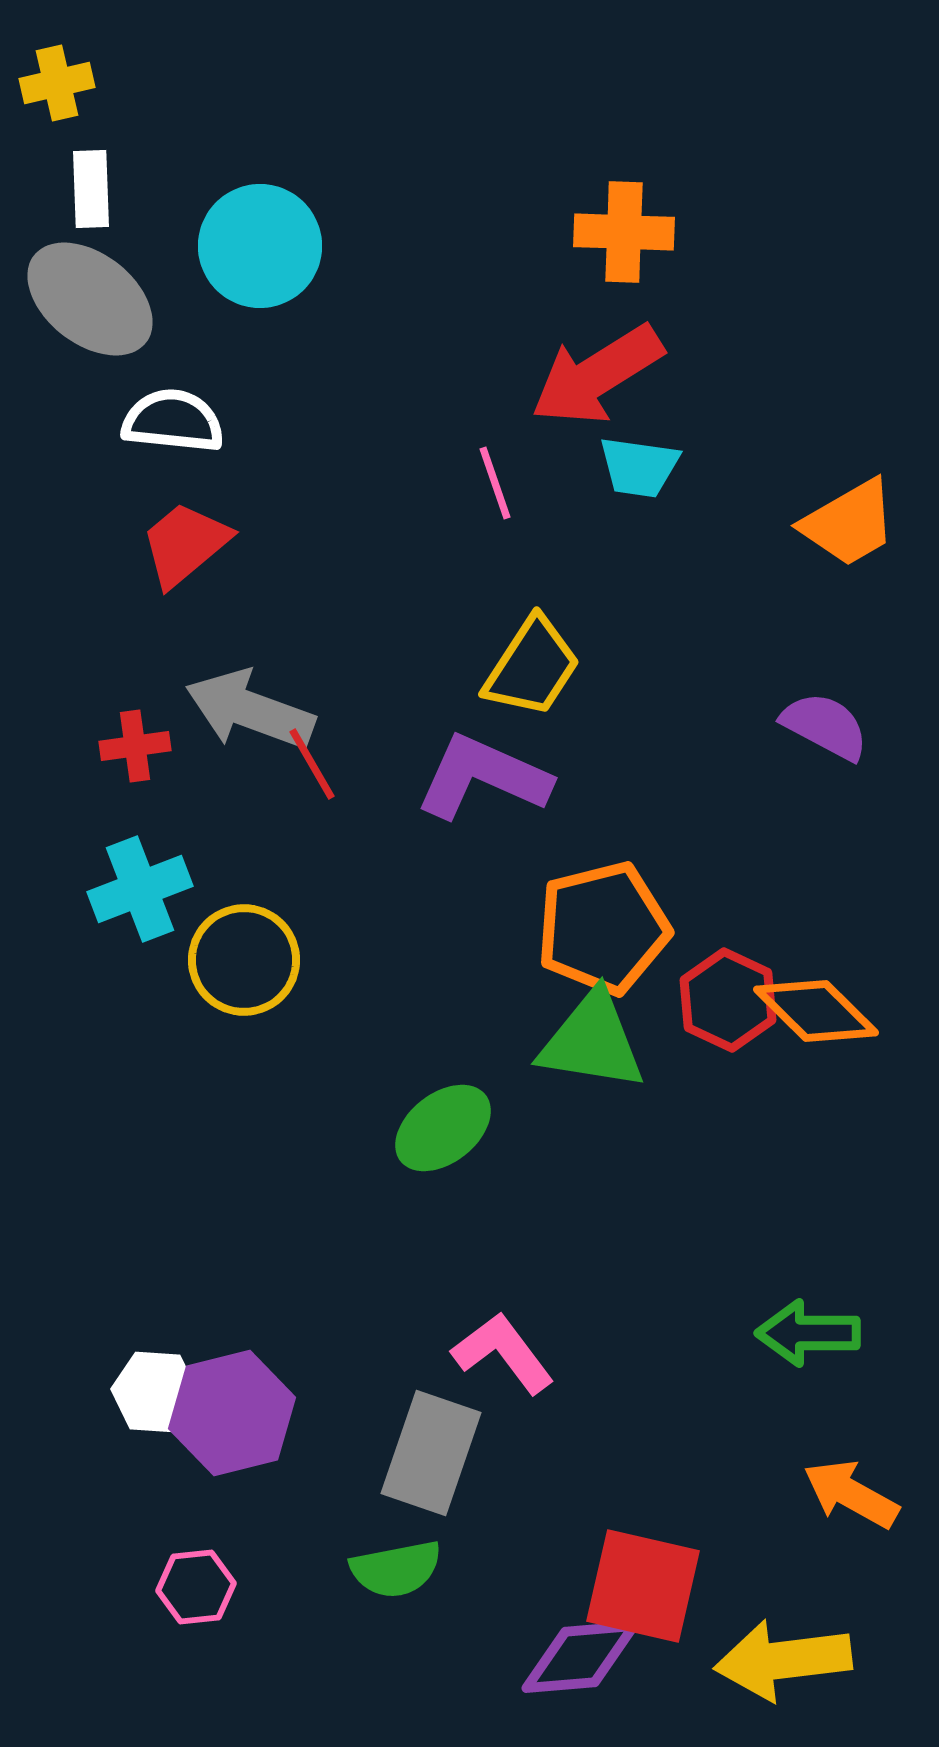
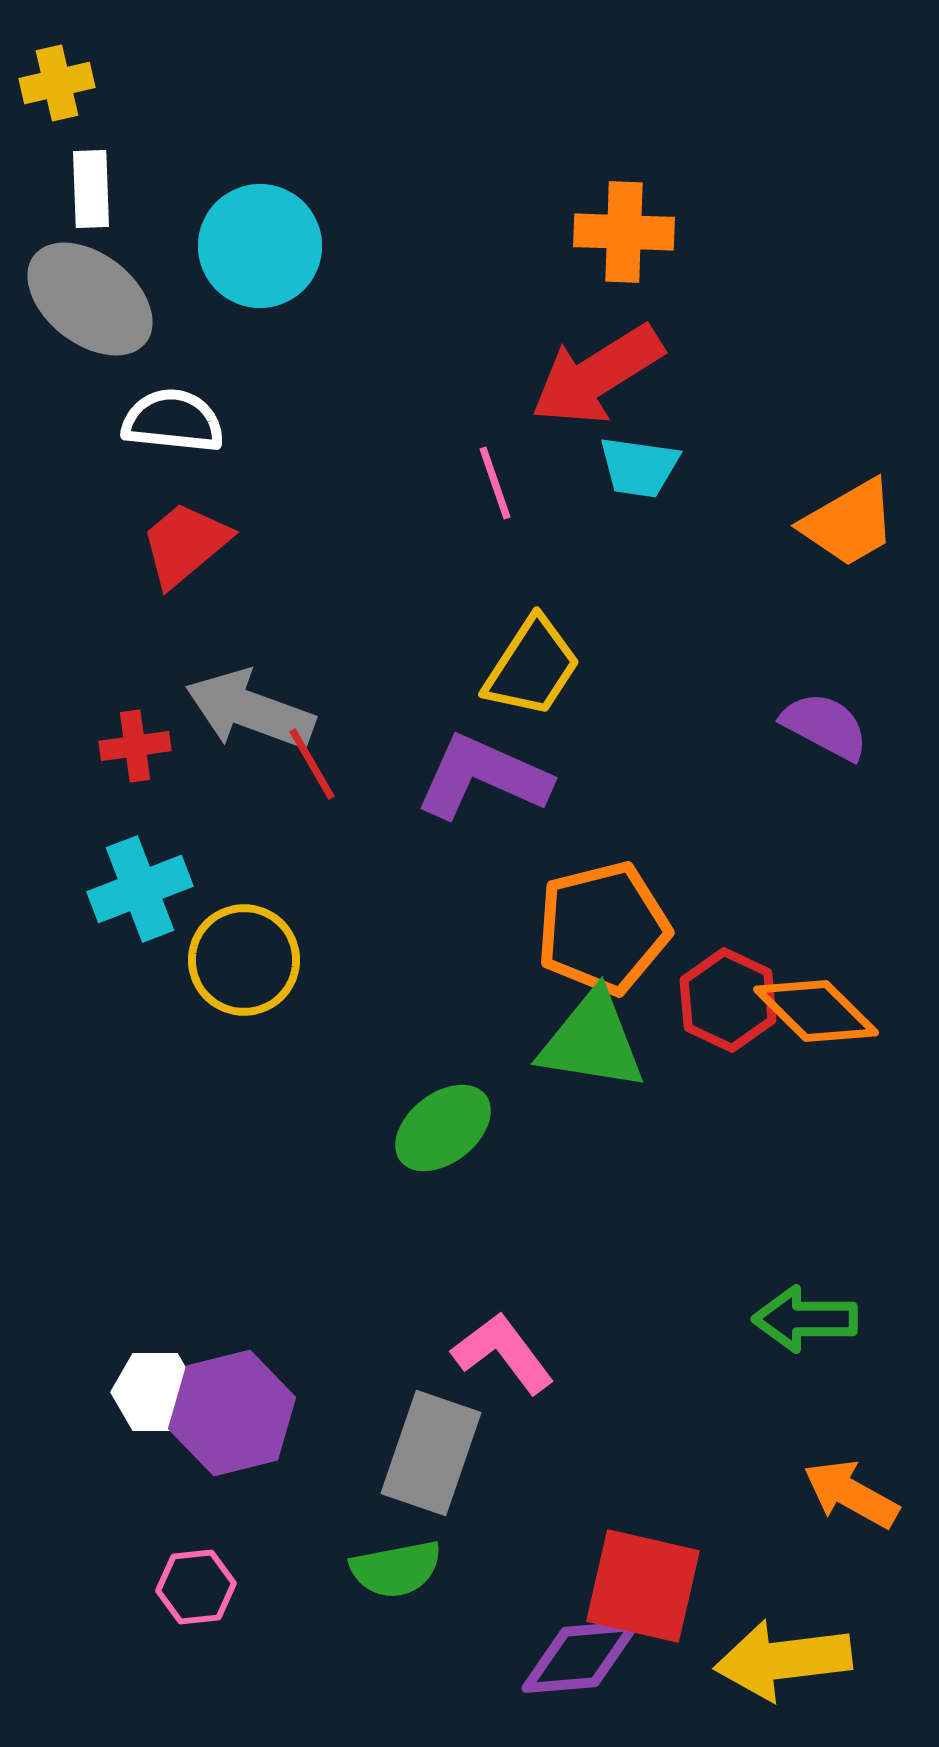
green arrow: moved 3 px left, 14 px up
white hexagon: rotated 4 degrees counterclockwise
